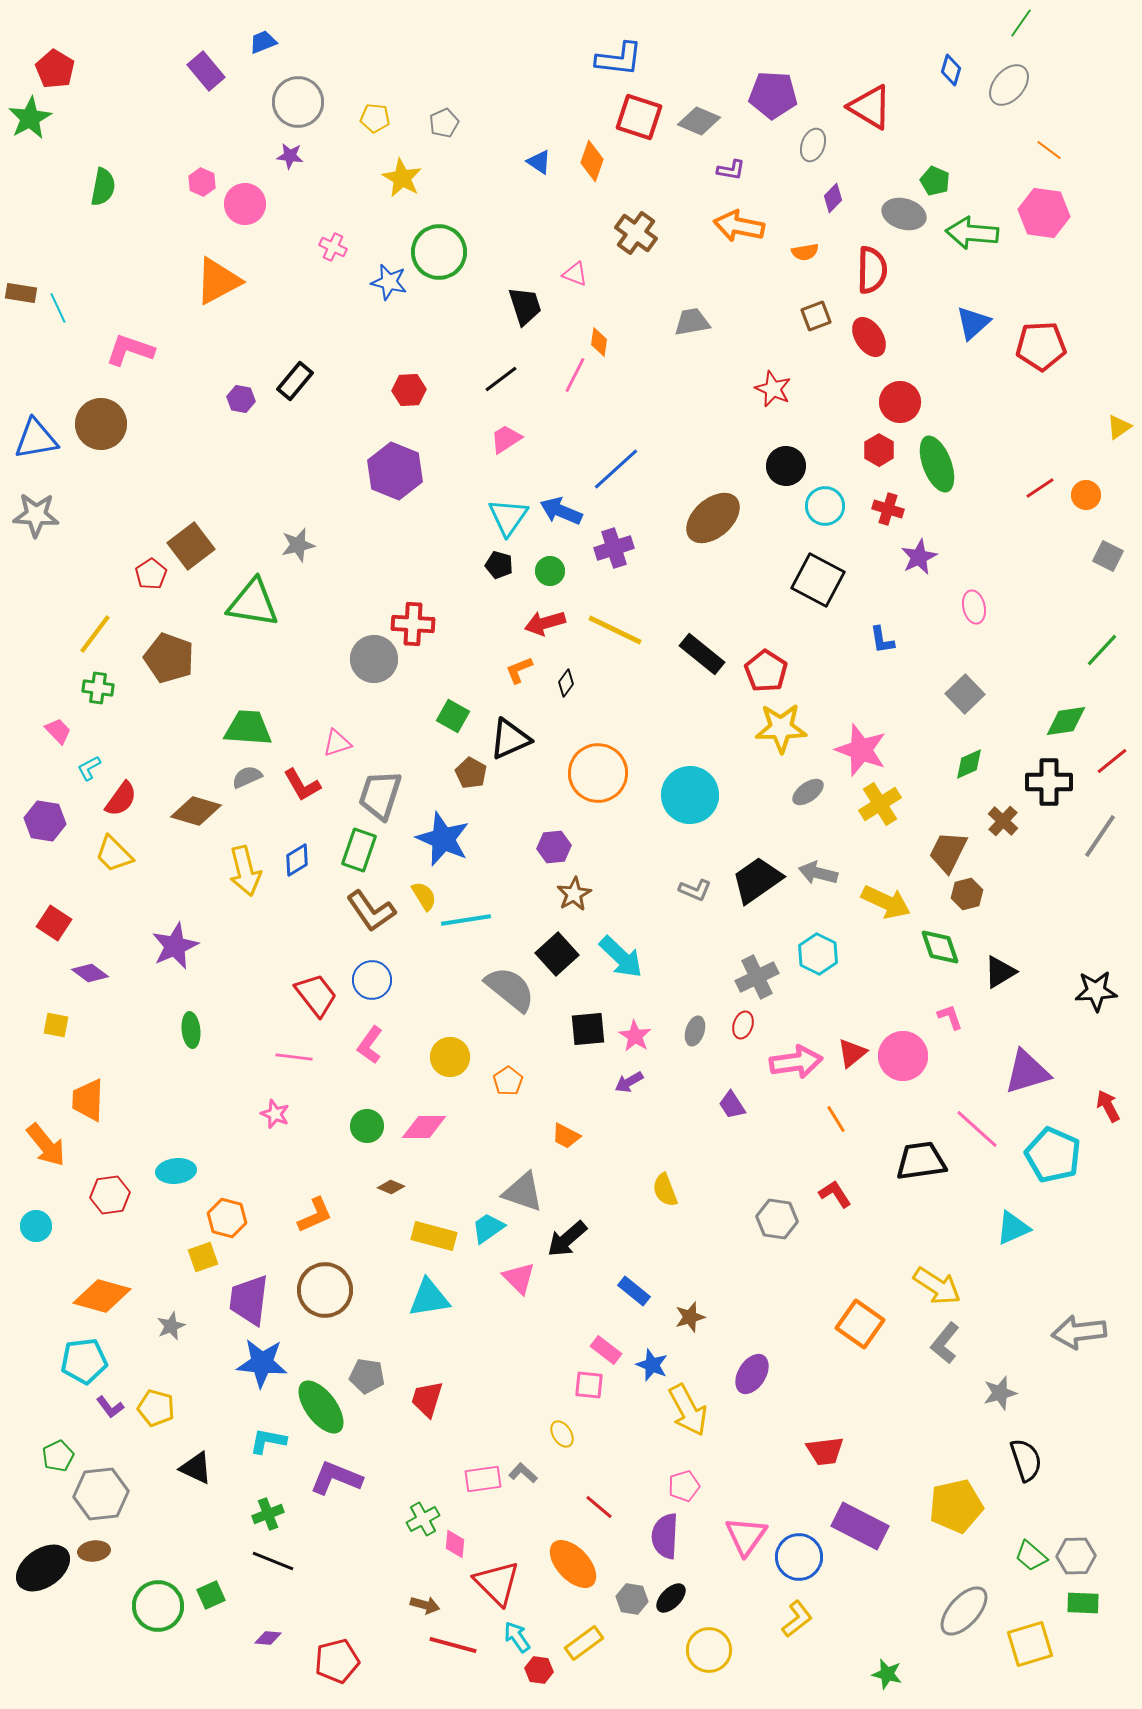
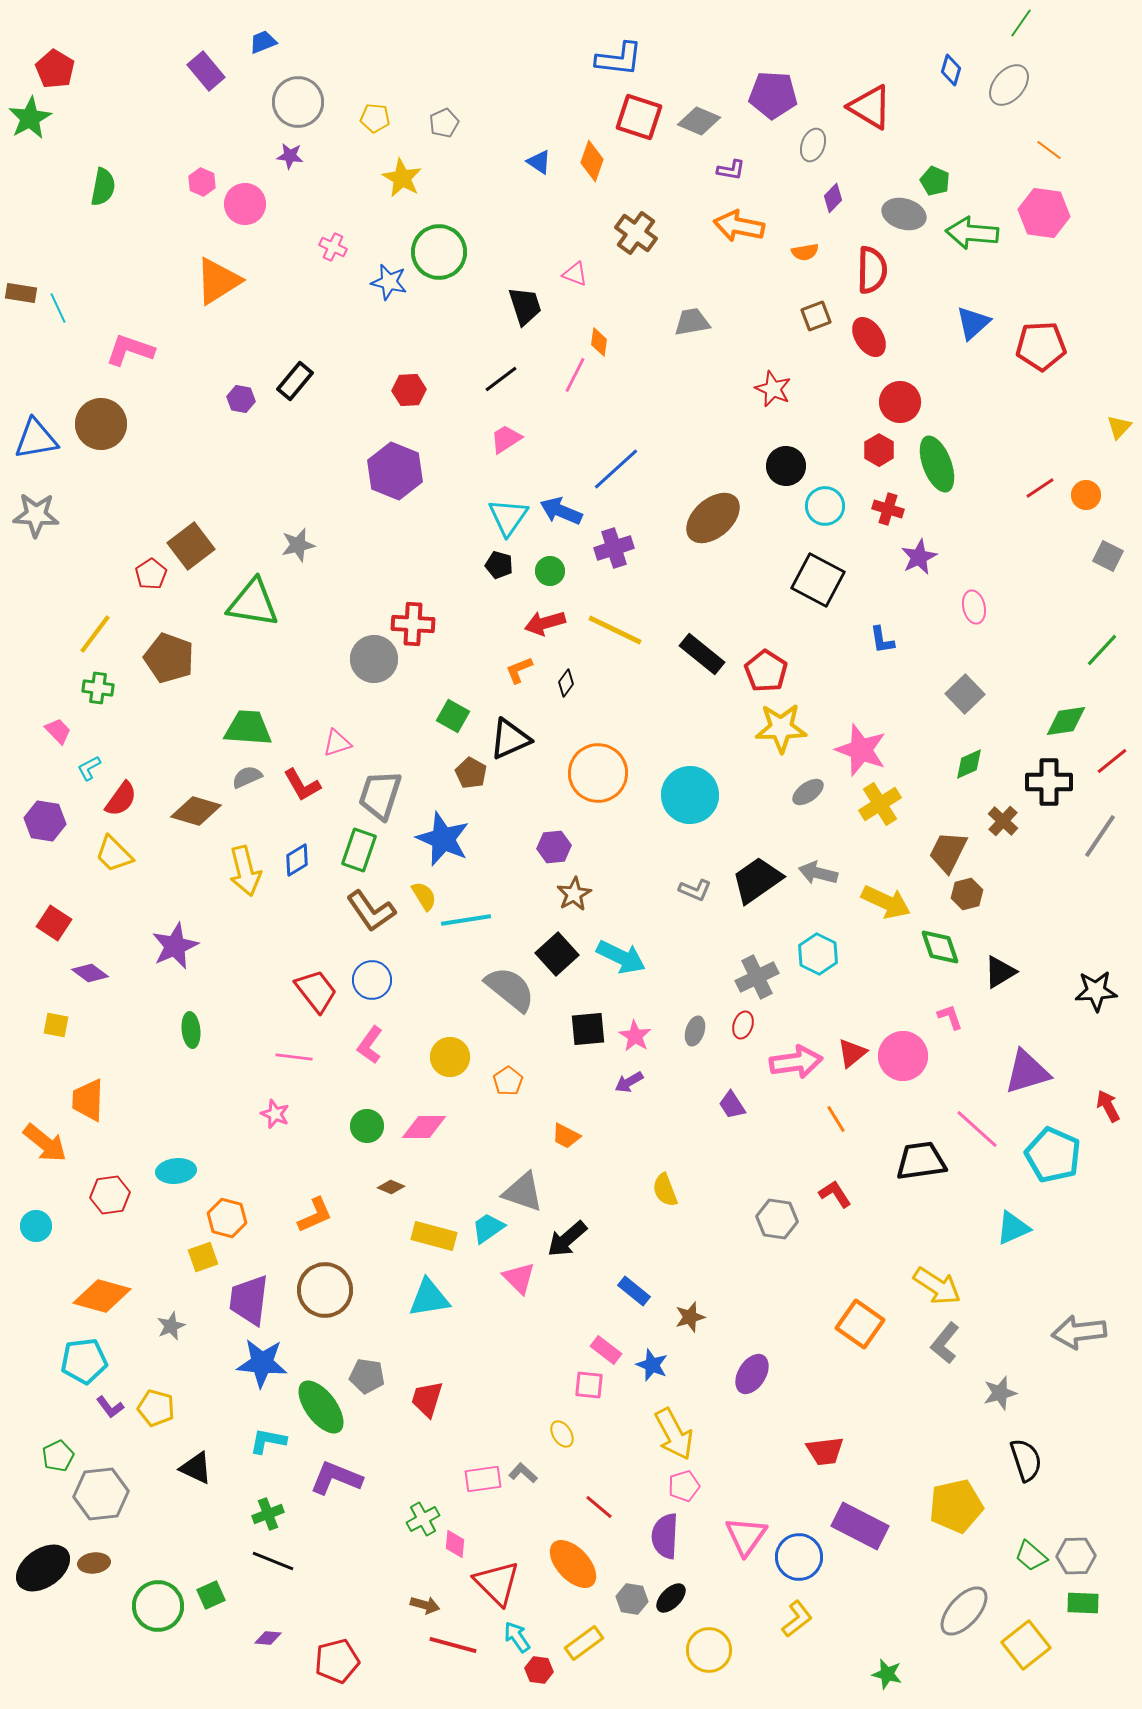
orange triangle at (218, 281): rotated 4 degrees counterclockwise
yellow triangle at (1119, 427): rotated 12 degrees counterclockwise
cyan arrow at (621, 957): rotated 18 degrees counterclockwise
red trapezoid at (316, 995): moved 4 px up
orange arrow at (46, 1145): moved 1 px left, 2 px up; rotated 12 degrees counterclockwise
yellow arrow at (688, 1410): moved 14 px left, 24 px down
brown ellipse at (94, 1551): moved 12 px down
yellow square at (1030, 1644): moved 4 px left, 1 px down; rotated 21 degrees counterclockwise
